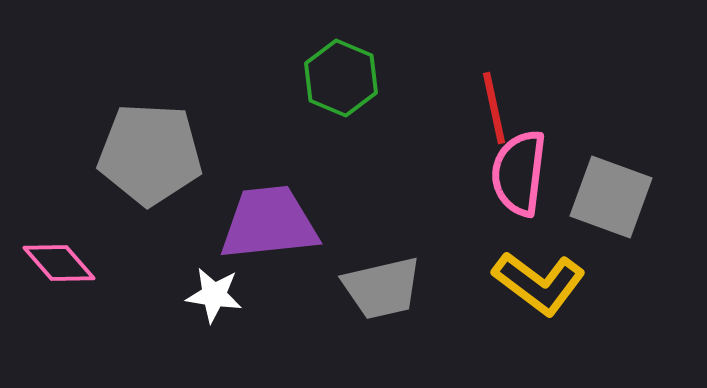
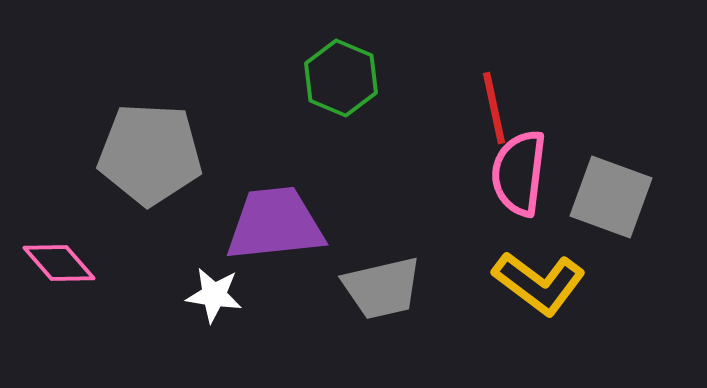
purple trapezoid: moved 6 px right, 1 px down
